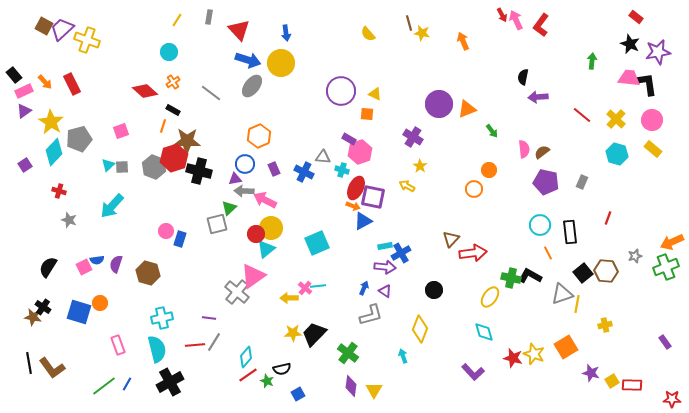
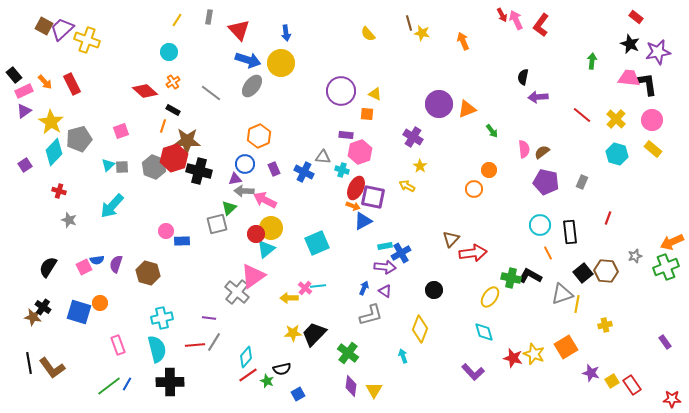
purple rectangle at (349, 139): moved 3 px left, 4 px up; rotated 24 degrees counterclockwise
blue rectangle at (180, 239): moved 2 px right, 2 px down; rotated 70 degrees clockwise
black cross at (170, 382): rotated 28 degrees clockwise
red rectangle at (632, 385): rotated 54 degrees clockwise
green line at (104, 386): moved 5 px right
